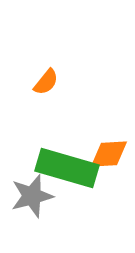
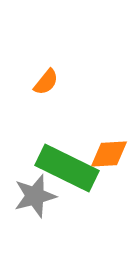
green rectangle: rotated 10 degrees clockwise
gray star: moved 3 px right
